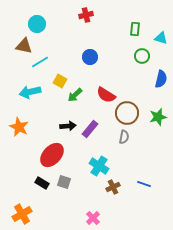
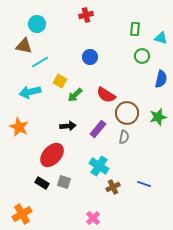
purple rectangle: moved 8 px right
